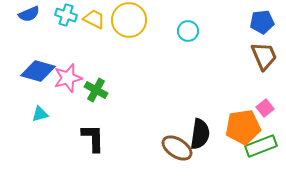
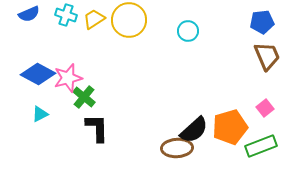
yellow trapezoid: rotated 60 degrees counterclockwise
brown trapezoid: moved 3 px right
blue diamond: moved 3 px down; rotated 12 degrees clockwise
green cross: moved 12 px left, 7 px down; rotated 10 degrees clockwise
cyan triangle: rotated 12 degrees counterclockwise
orange pentagon: moved 13 px left; rotated 8 degrees counterclockwise
black semicircle: moved 6 px left, 4 px up; rotated 40 degrees clockwise
black L-shape: moved 4 px right, 10 px up
brown ellipse: rotated 36 degrees counterclockwise
